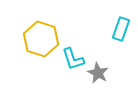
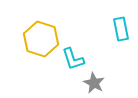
cyan rectangle: rotated 30 degrees counterclockwise
gray star: moved 4 px left, 10 px down
